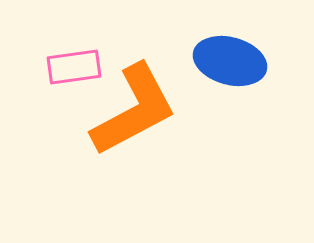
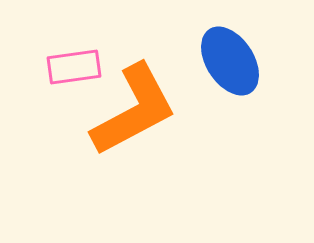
blue ellipse: rotated 42 degrees clockwise
